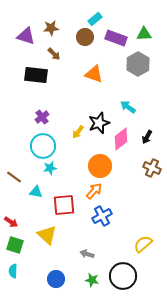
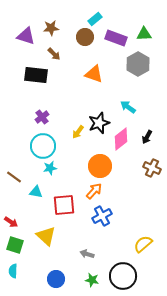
yellow triangle: moved 1 px left, 1 px down
